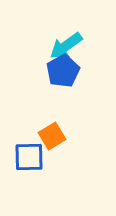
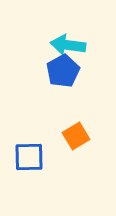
cyan arrow: moved 2 px right, 1 px up; rotated 44 degrees clockwise
orange square: moved 24 px right
